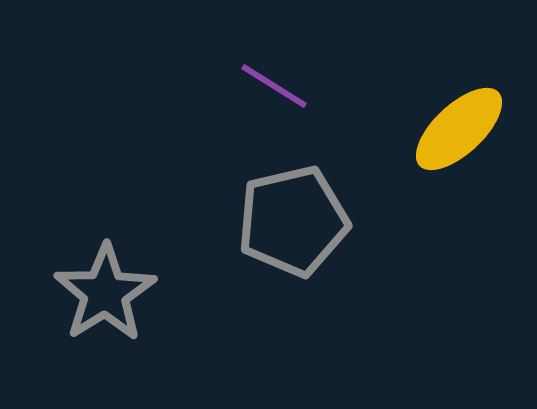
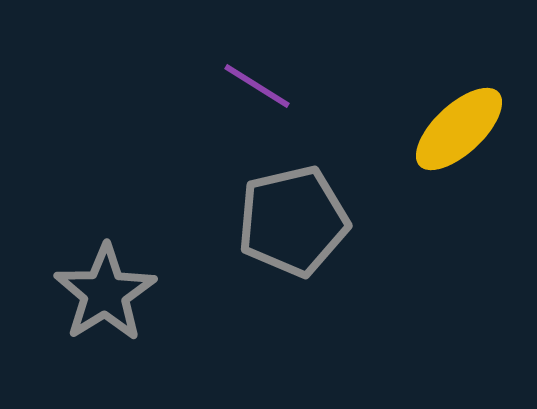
purple line: moved 17 px left
